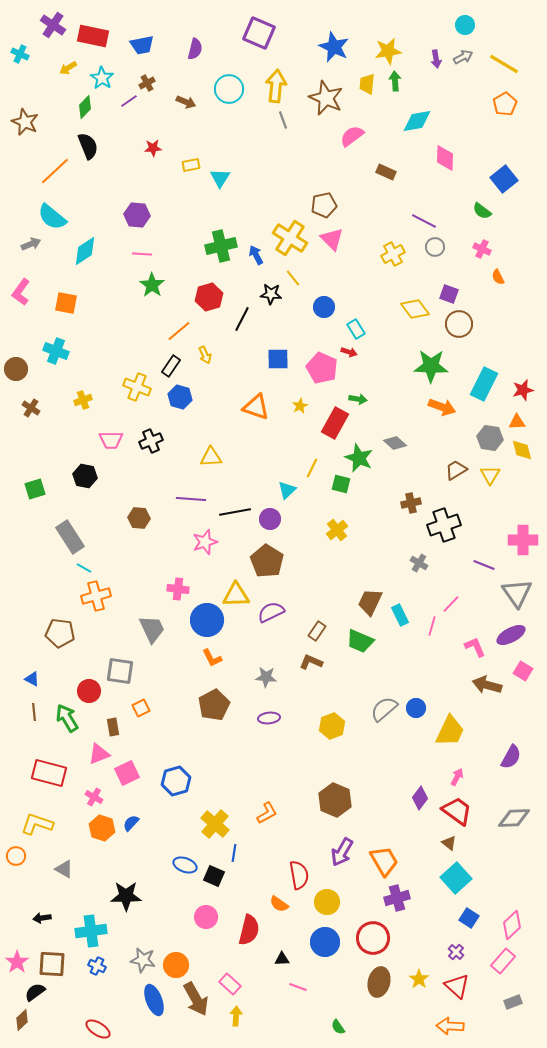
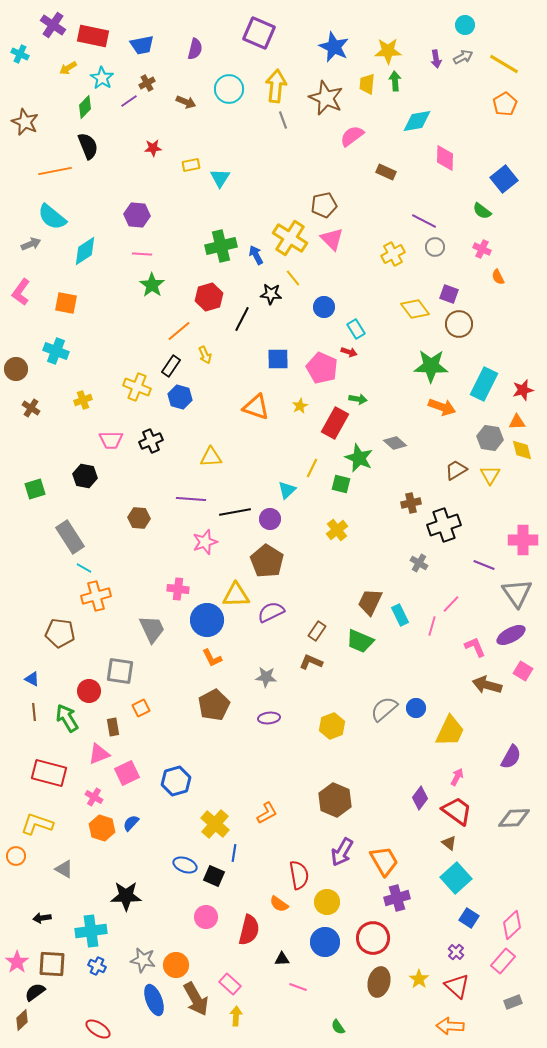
yellow star at (388, 51): rotated 8 degrees clockwise
orange line at (55, 171): rotated 32 degrees clockwise
